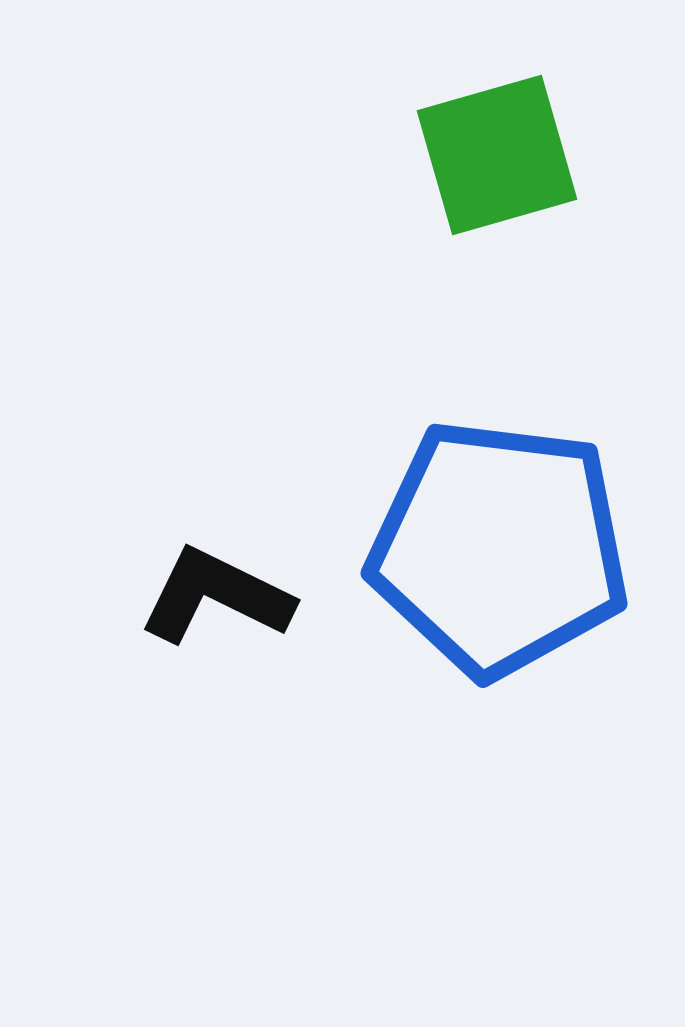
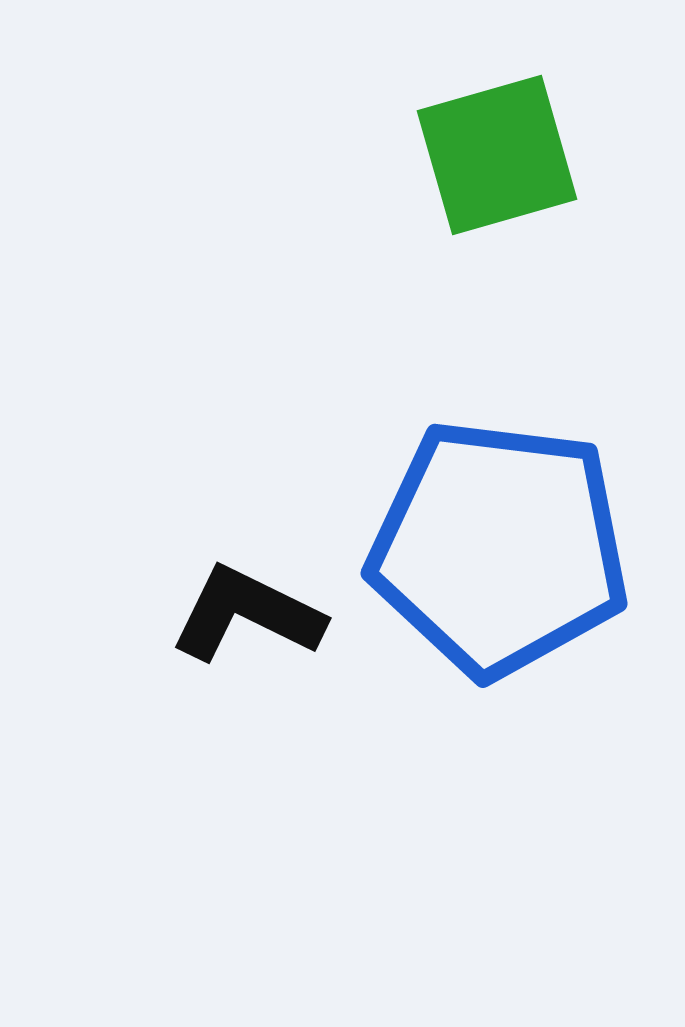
black L-shape: moved 31 px right, 18 px down
